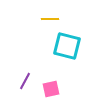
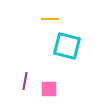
purple line: rotated 18 degrees counterclockwise
pink square: moved 2 px left; rotated 12 degrees clockwise
